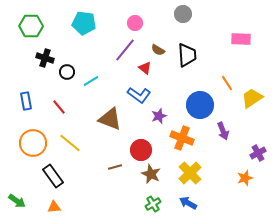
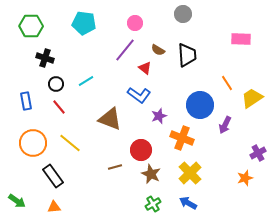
black circle: moved 11 px left, 12 px down
cyan line: moved 5 px left
purple arrow: moved 2 px right, 6 px up; rotated 48 degrees clockwise
